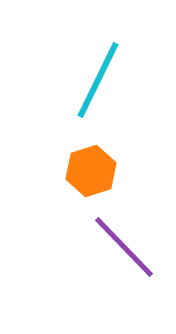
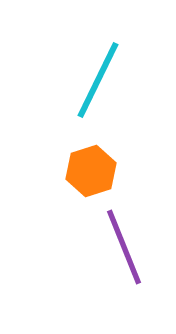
purple line: rotated 22 degrees clockwise
